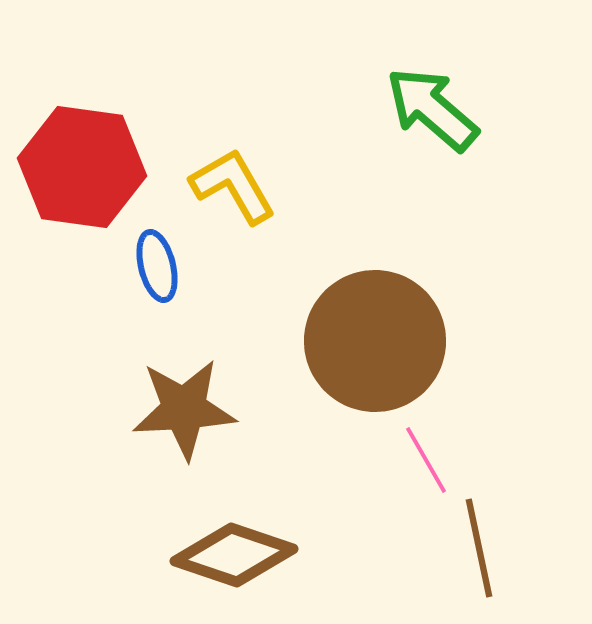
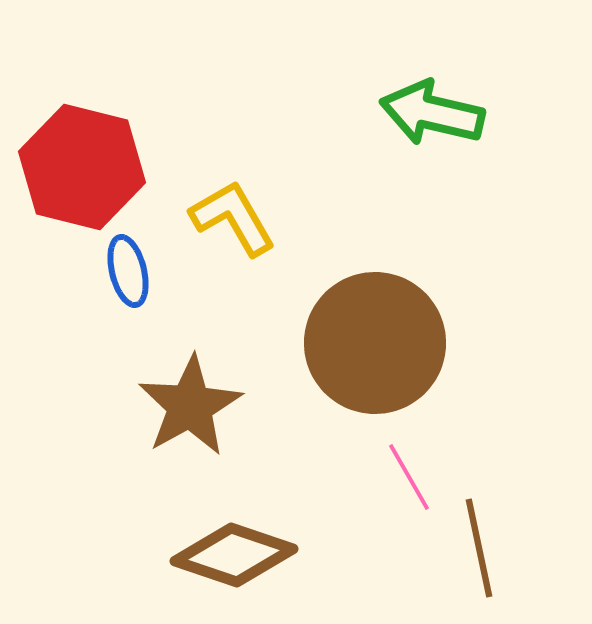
green arrow: moved 4 px down; rotated 28 degrees counterclockwise
red hexagon: rotated 6 degrees clockwise
yellow L-shape: moved 32 px down
blue ellipse: moved 29 px left, 5 px down
brown circle: moved 2 px down
brown star: moved 6 px right, 3 px up; rotated 26 degrees counterclockwise
pink line: moved 17 px left, 17 px down
